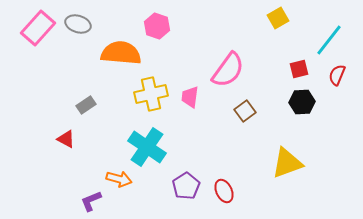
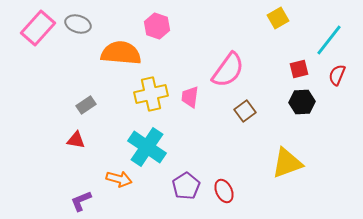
red triangle: moved 10 px right, 1 px down; rotated 18 degrees counterclockwise
purple L-shape: moved 10 px left
